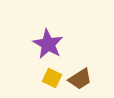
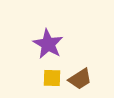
yellow square: rotated 24 degrees counterclockwise
